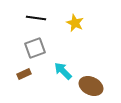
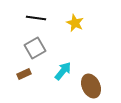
gray square: rotated 10 degrees counterclockwise
cyan arrow: rotated 84 degrees clockwise
brown ellipse: rotated 40 degrees clockwise
